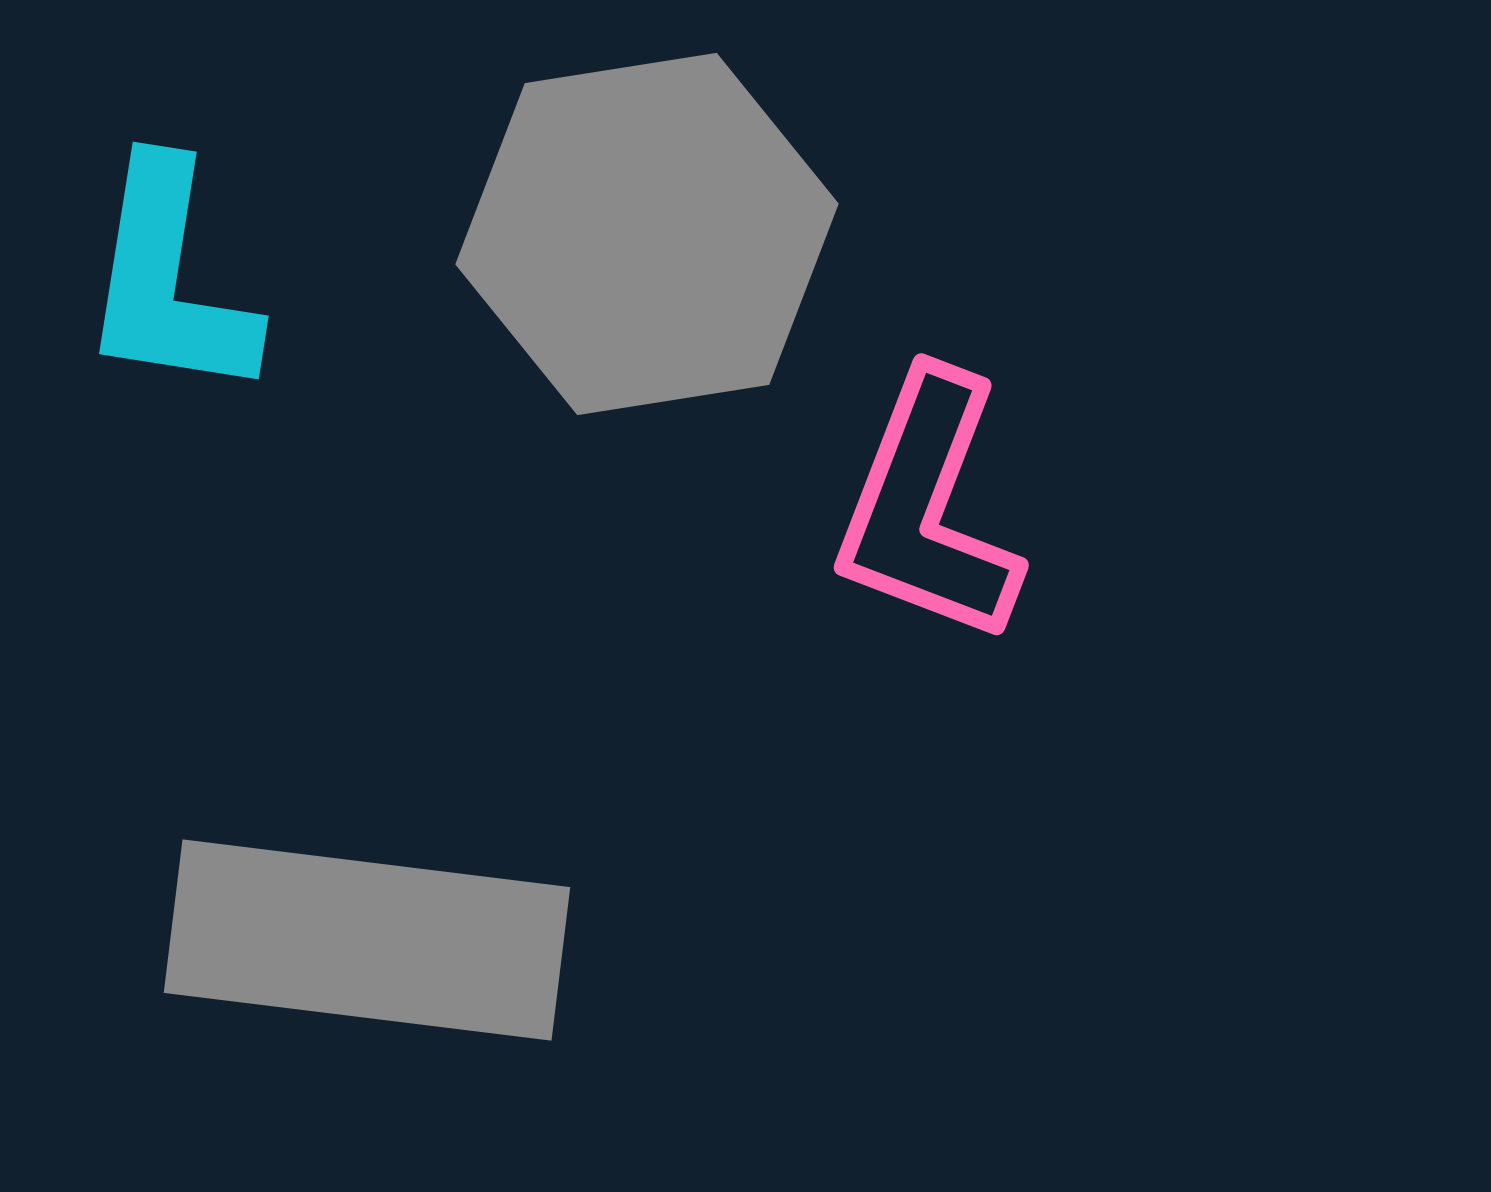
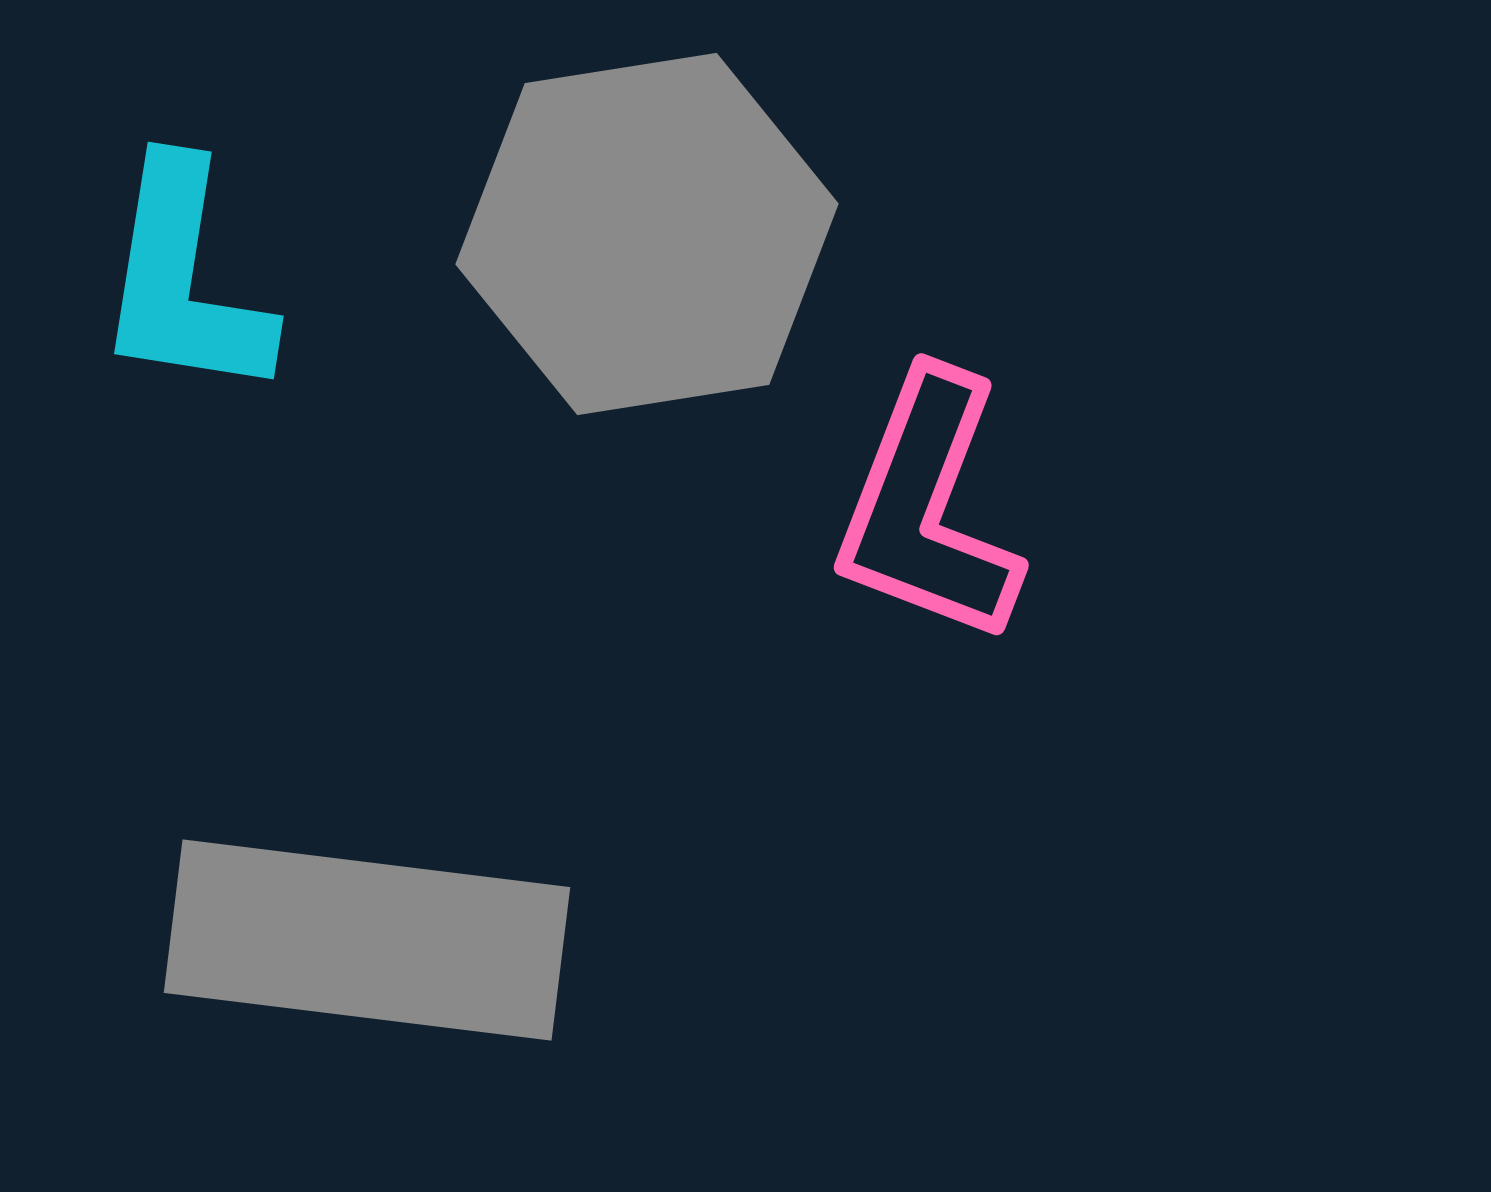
cyan L-shape: moved 15 px right
